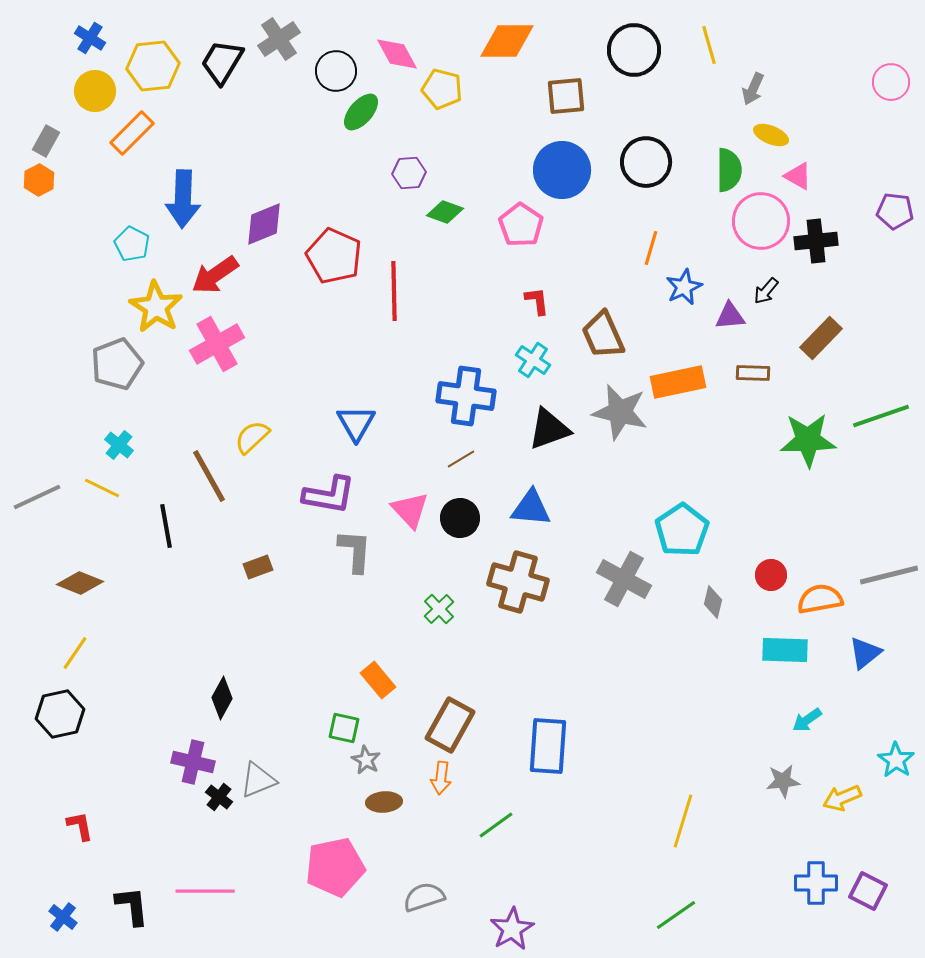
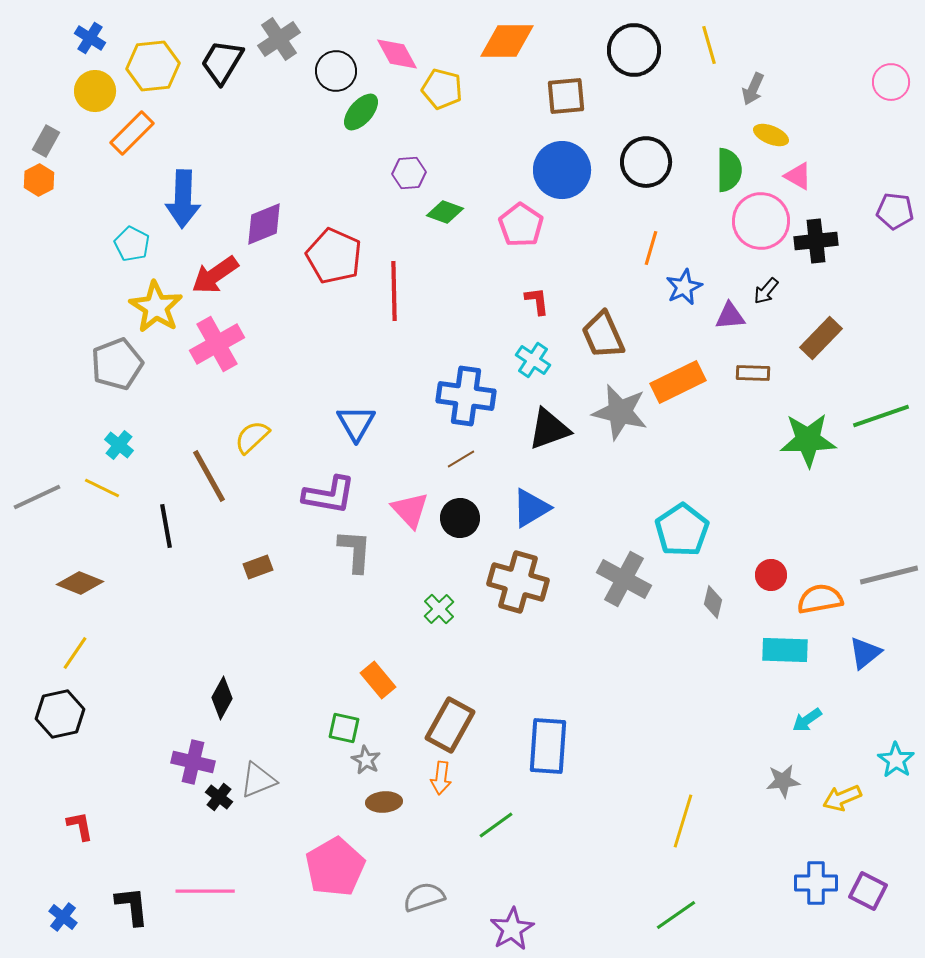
orange rectangle at (678, 382): rotated 14 degrees counterclockwise
blue triangle at (531, 508): rotated 36 degrees counterclockwise
pink pentagon at (335, 867): rotated 18 degrees counterclockwise
